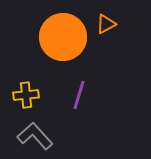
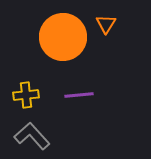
orange triangle: rotated 30 degrees counterclockwise
purple line: rotated 68 degrees clockwise
gray L-shape: moved 3 px left
